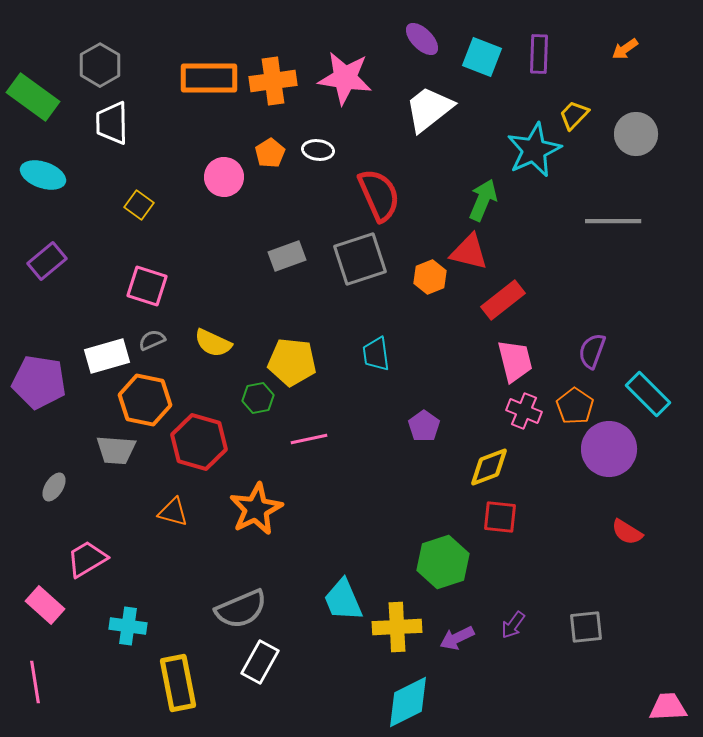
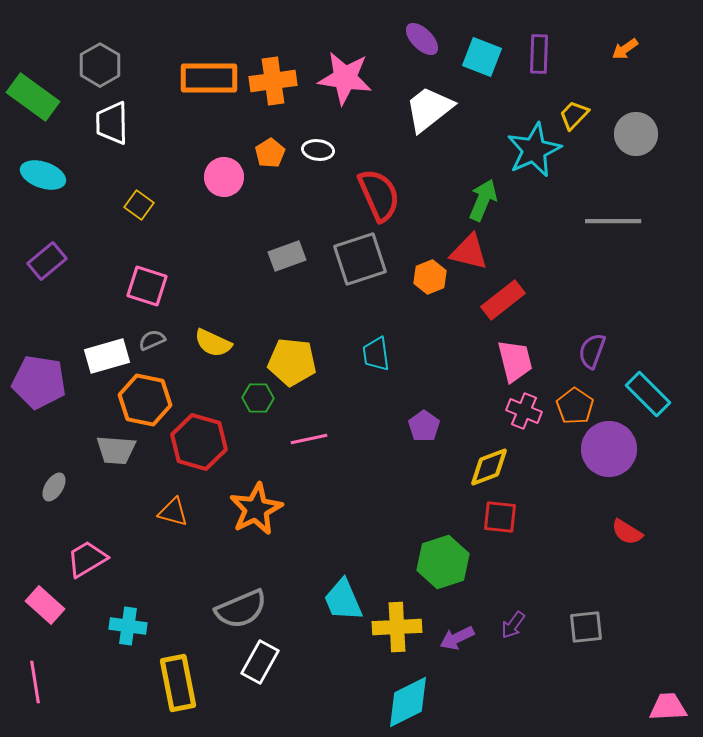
green hexagon at (258, 398): rotated 12 degrees clockwise
